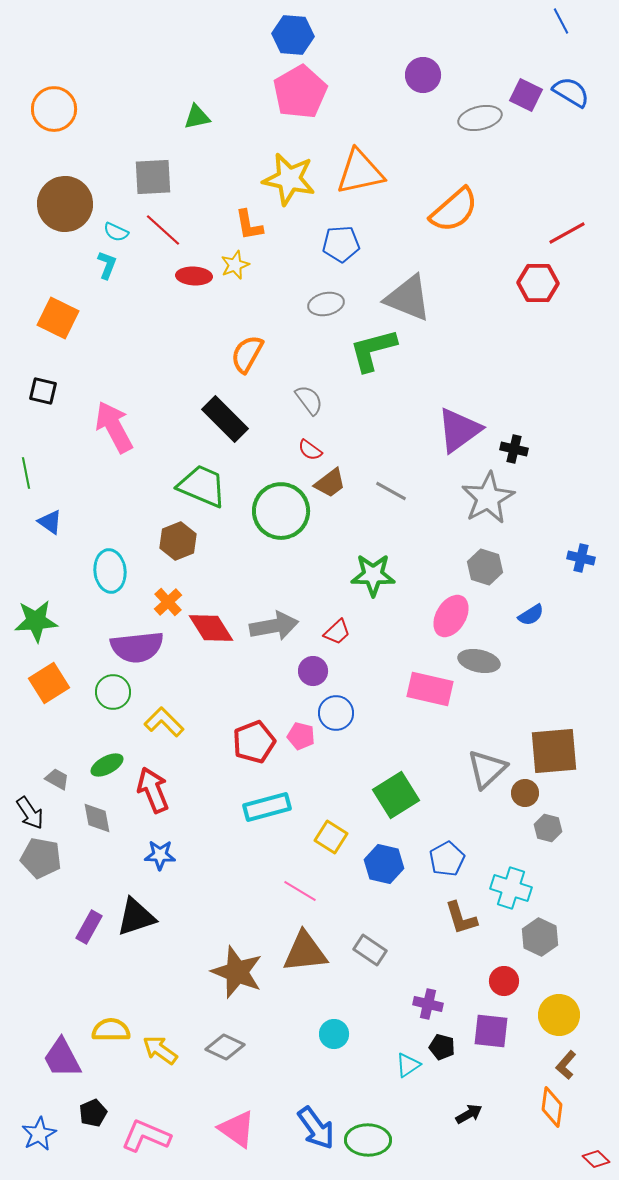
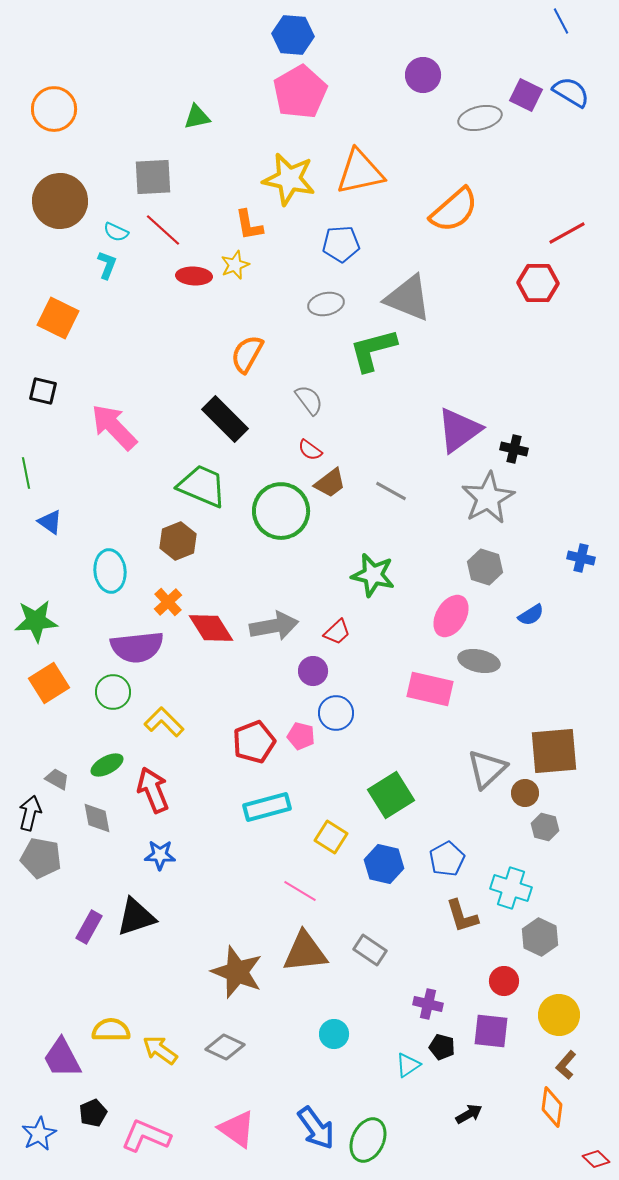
brown circle at (65, 204): moved 5 px left, 3 px up
pink arrow at (114, 427): rotated 16 degrees counterclockwise
green star at (373, 575): rotated 12 degrees clockwise
green square at (396, 795): moved 5 px left
black arrow at (30, 813): rotated 132 degrees counterclockwise
gray hexagon at (548, 828): moved 3 px left, 1 px up
brown L-shape at (461, 918): moved 1 px right, 2 px up
green ellipse at (368, 1140): rotated 66 degrees counterclockwise
